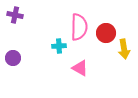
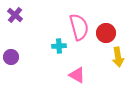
purple cross: rotated 28 degrees clockwise
pink semicircle: rotated 16 degrees counterclockwise
yellow arrow: moved 6 px left, 8 px down
purple circle: moved 2 px left, 1 px up
pink triangle: moved 3 px left, 7 px down
